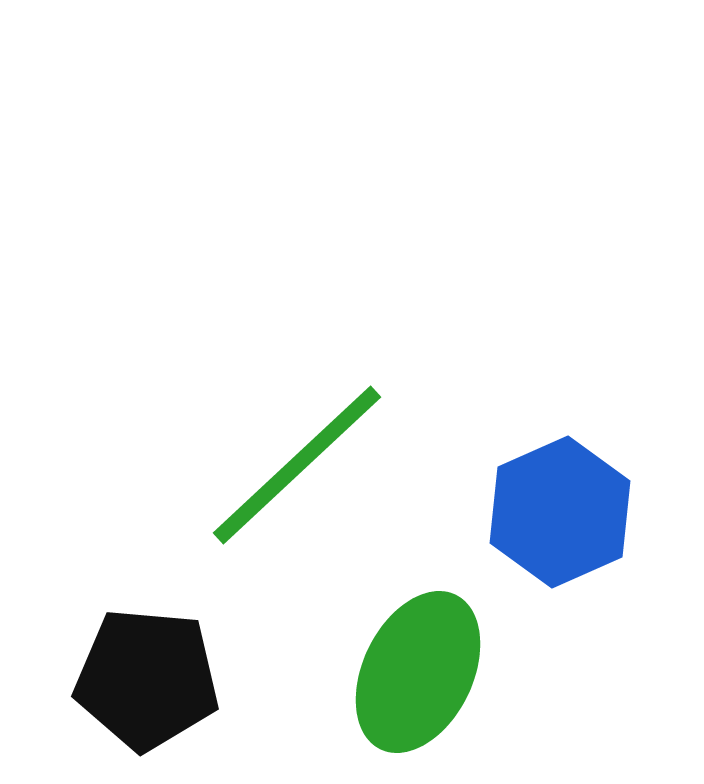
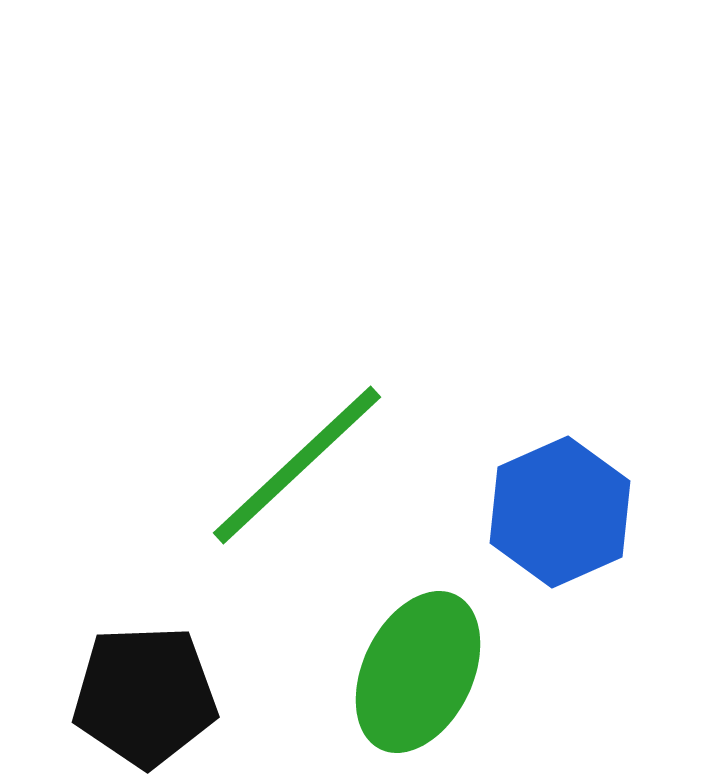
black pentagon: moved 2 px left, 17 px down; rotated 7 degrees counterclockwise
